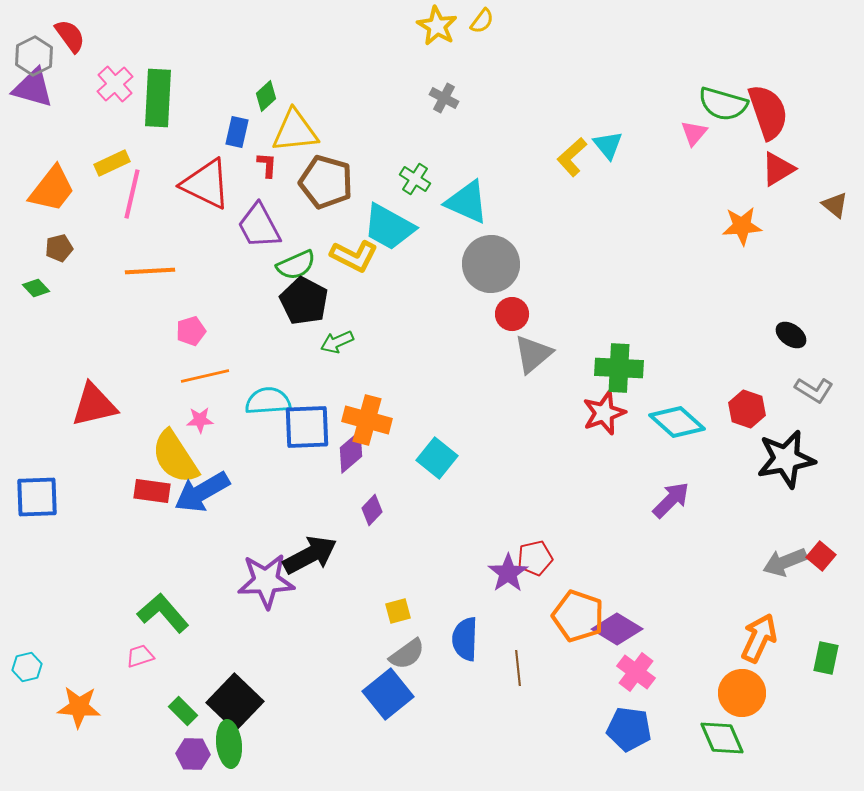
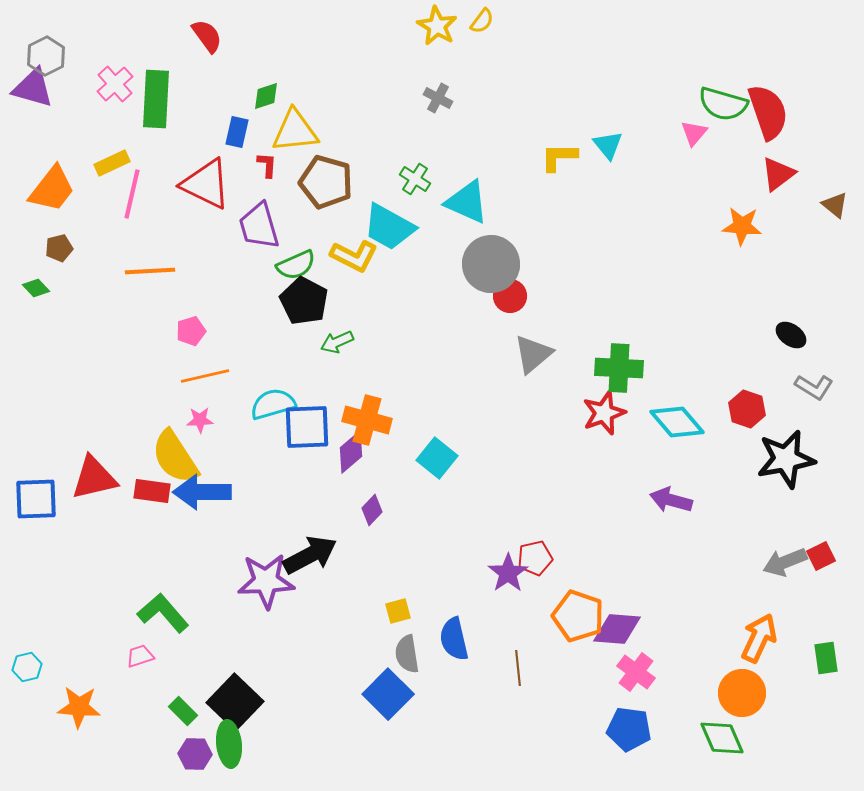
red semicircle at (70, 36): moved 137 px right
gray hexagon at (34, 56): moved 12 px right
green diamond at (266, 96): rotated 24 degrees clockwise
green rectangle at (158, 98): moved 2 px left, 1 px down
gray cross at (444, 98): moved 6 px left
yellow L-shape at (572, 157): moved 13 px left; rotated 42 degrees clockwise
red triangle at (778, 169): moved 5 px down; rotated 6 degrees counterclockwise
purple trapezoid at (259, 226): rotated 12 degrees clockwise
orange star at (742, 226): rotated 9 degrees clockwise
red circle at (512, 314): moved 2 px left, 18 px up
gray L-shape at (814, 390): moved 3 px up
cyan semicircle at (268, 401): moved 5 px right, 3 px down; rotated 12 degrees counterclockwise
red triangle at (94, 405): moved 73 px down
cyan diamond at (677, 422): rotated 8 degrees clockwise
blue arrow at (202, 492): rotated 30 degrees clockwise
blue square at (37, 497): moved 1 px left, 2 px down
purple arrow at (671, 500): rotated 120 degrees counterclockwise
red square at (821, 556): rotated 24 degrees clockwise
purple diamond at (617, 629): rotated 27 degrees counterclockwise
blue semicircle at (465, 639): moved 11 px left; rotated 15 degrees counterclockwise
gray semicircle at (407, 654): rotated 117 degrees clockwise
green rectangle at (826, 658): rotated 20 degrees counterclockwise
blue square at (388, 694): rotated 6 degrees counterclockwise
purple hexagon at (193, 754): moved 2 px right
